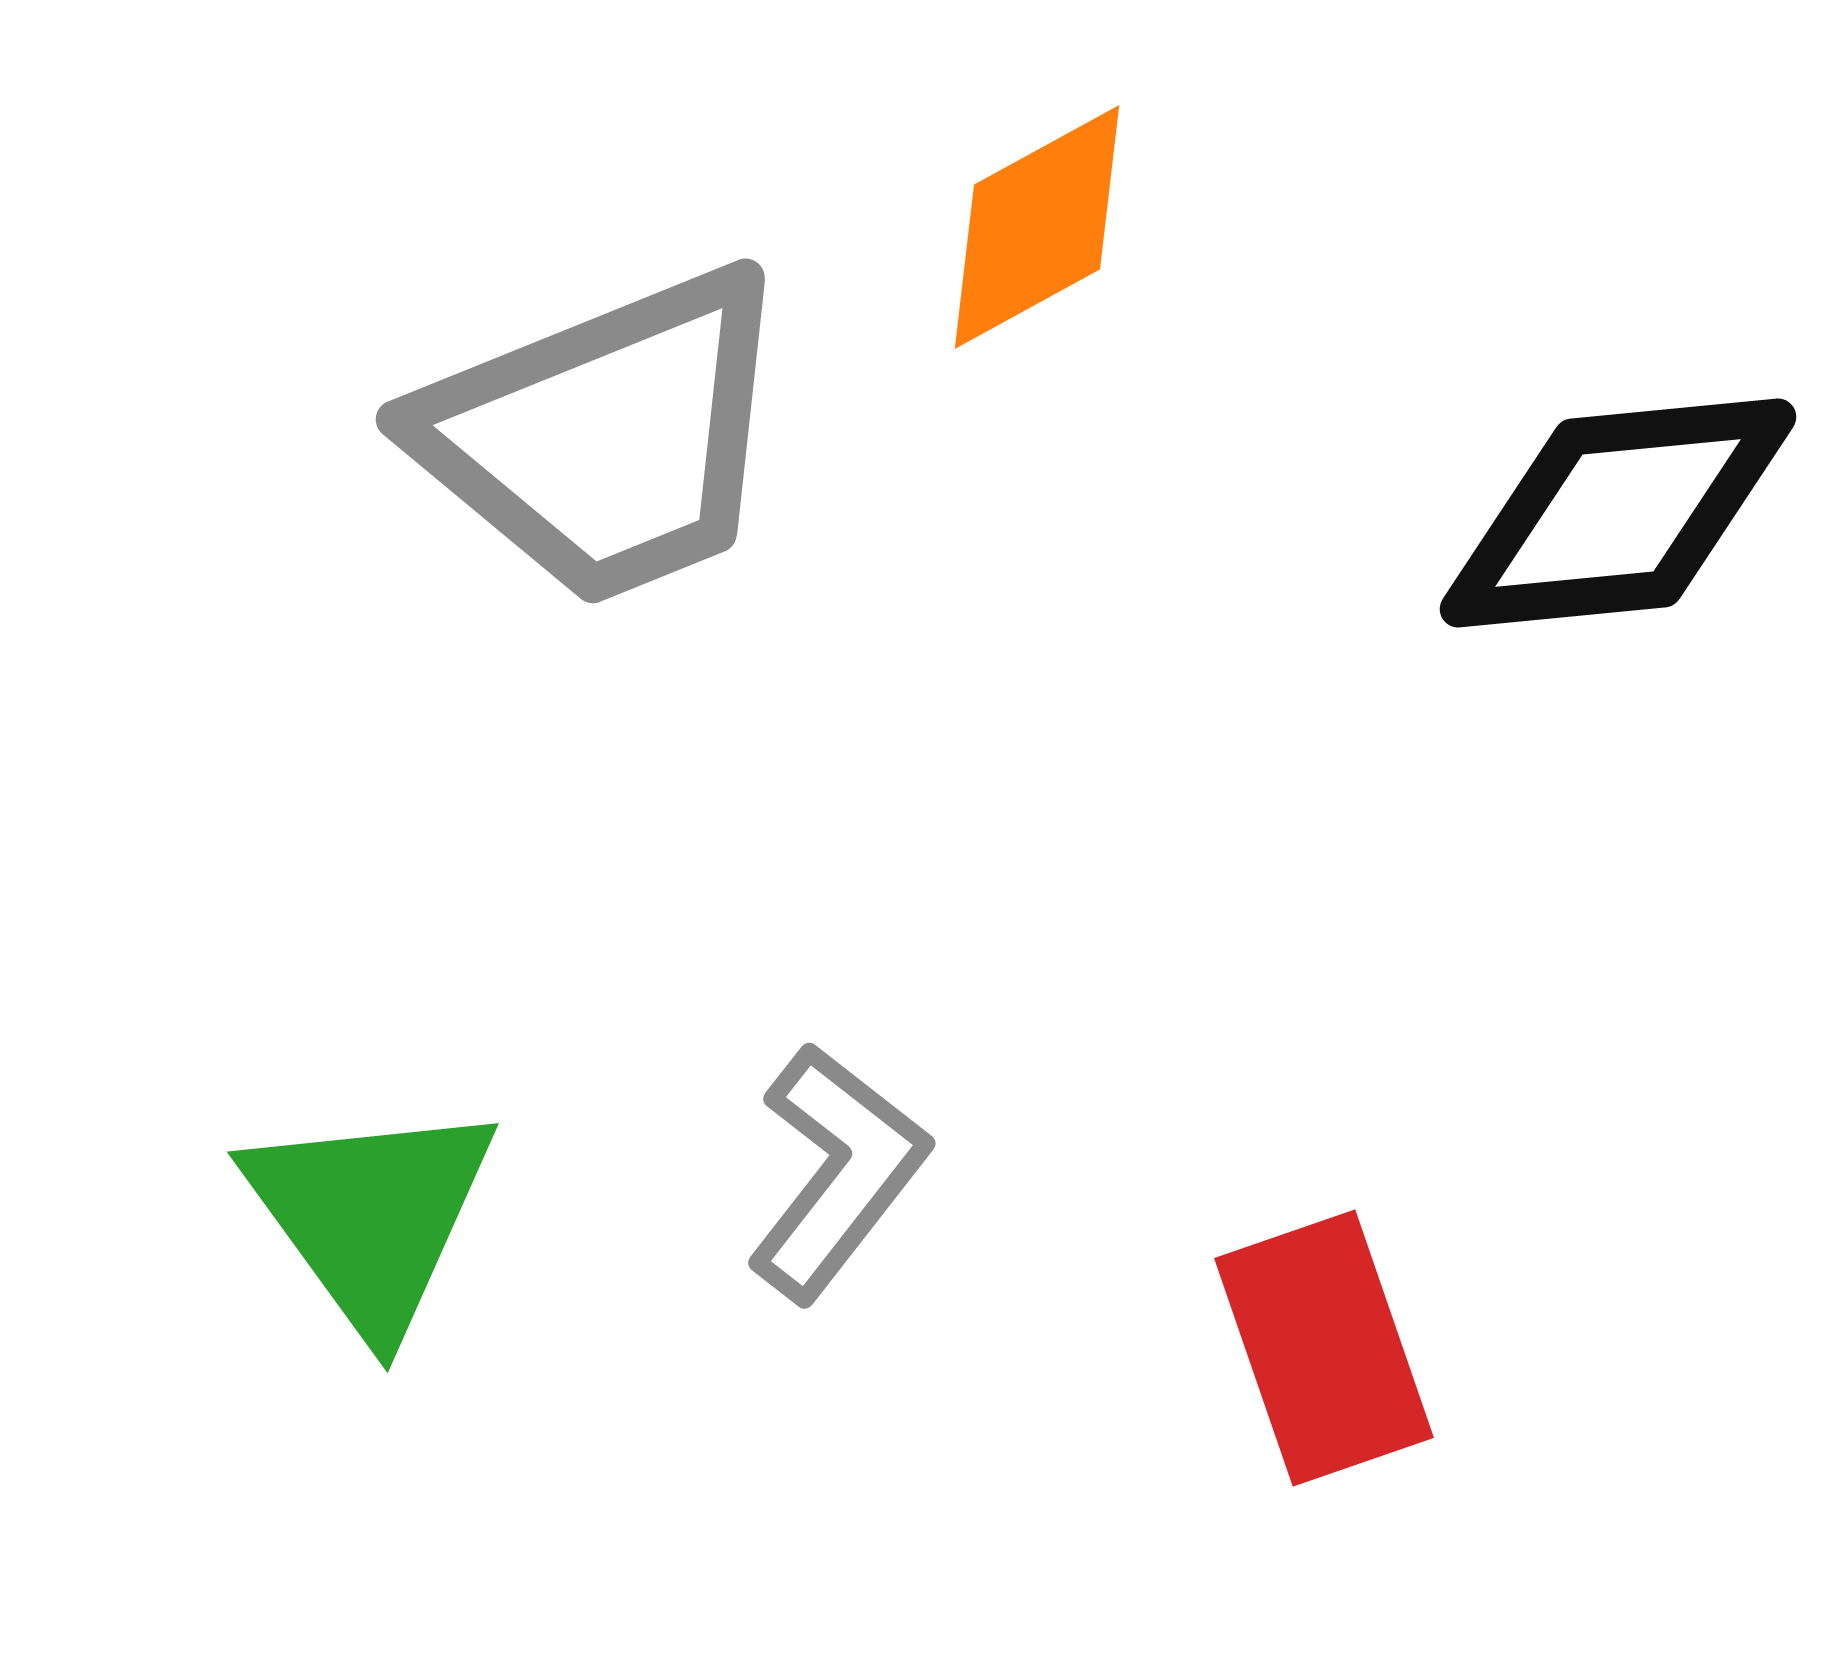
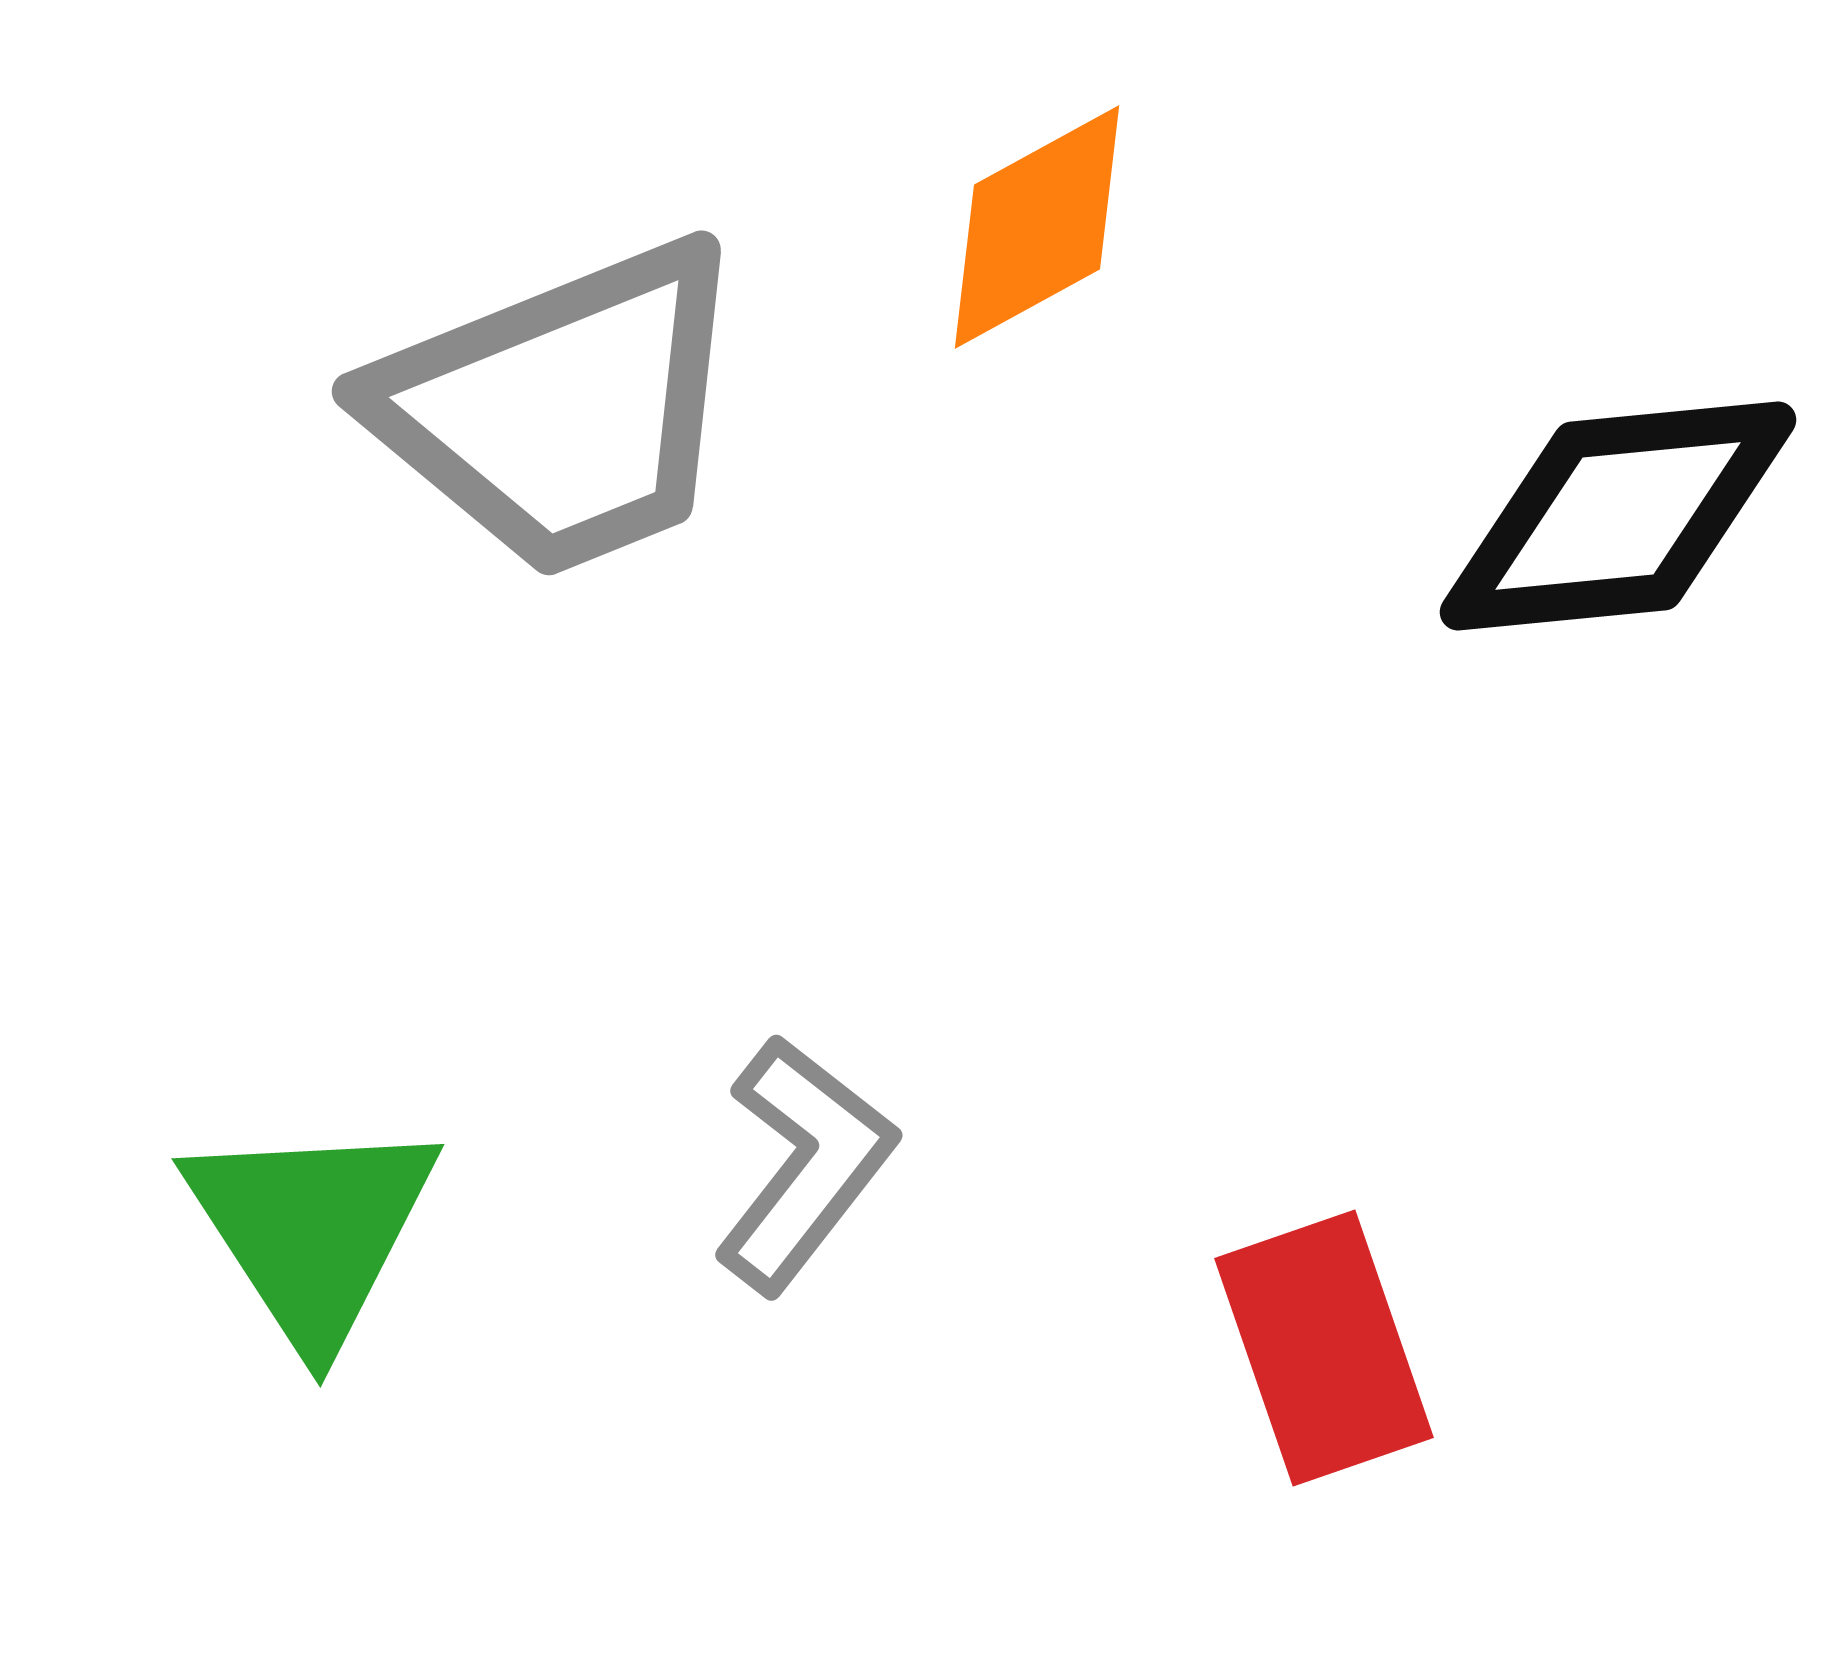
gray trapezoid: moved 44 px left, 28 px up
black diamond: moved 3 px down
gray L-shape: moved 33 px left, 8 px up
green triangle: moved 59 px left, 14 px down; rotated 3 degrees clockwise
